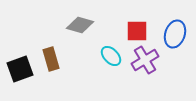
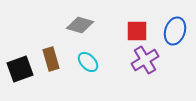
blue ellipse: moved 3 px up
cyan ellipse: moved 23 px left, 6 px down
